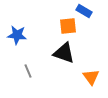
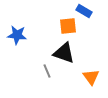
gray line: moved 19 px right
